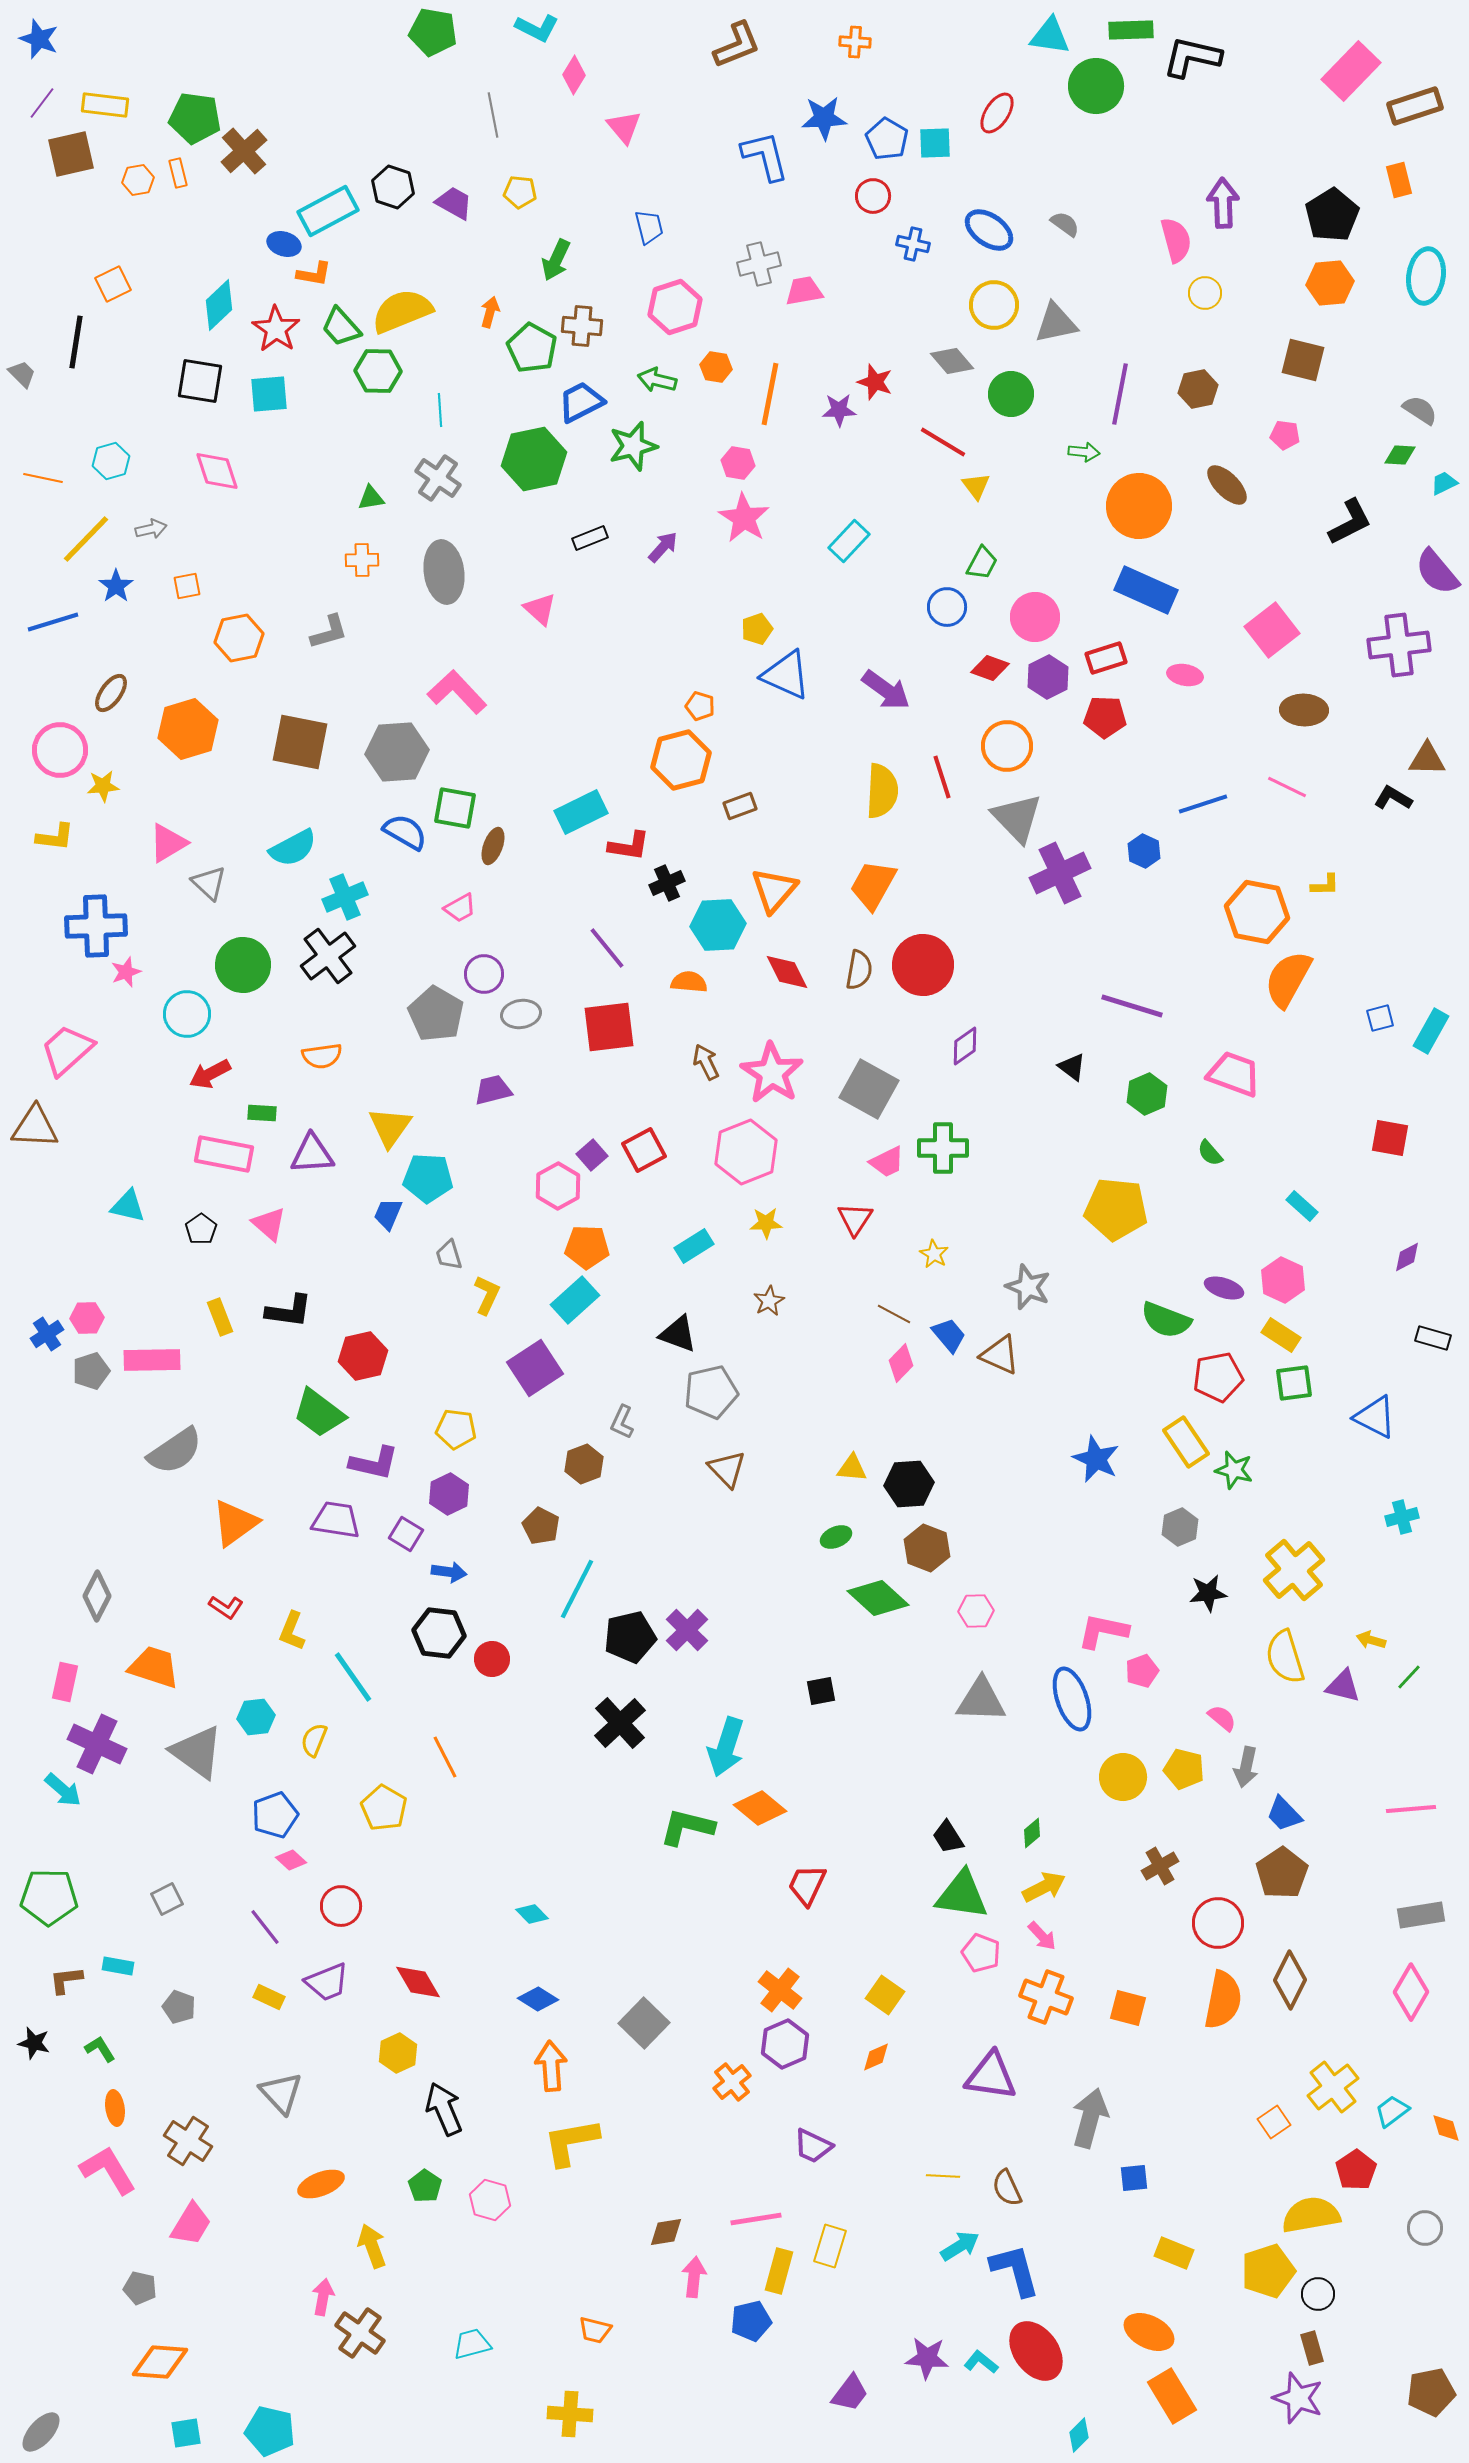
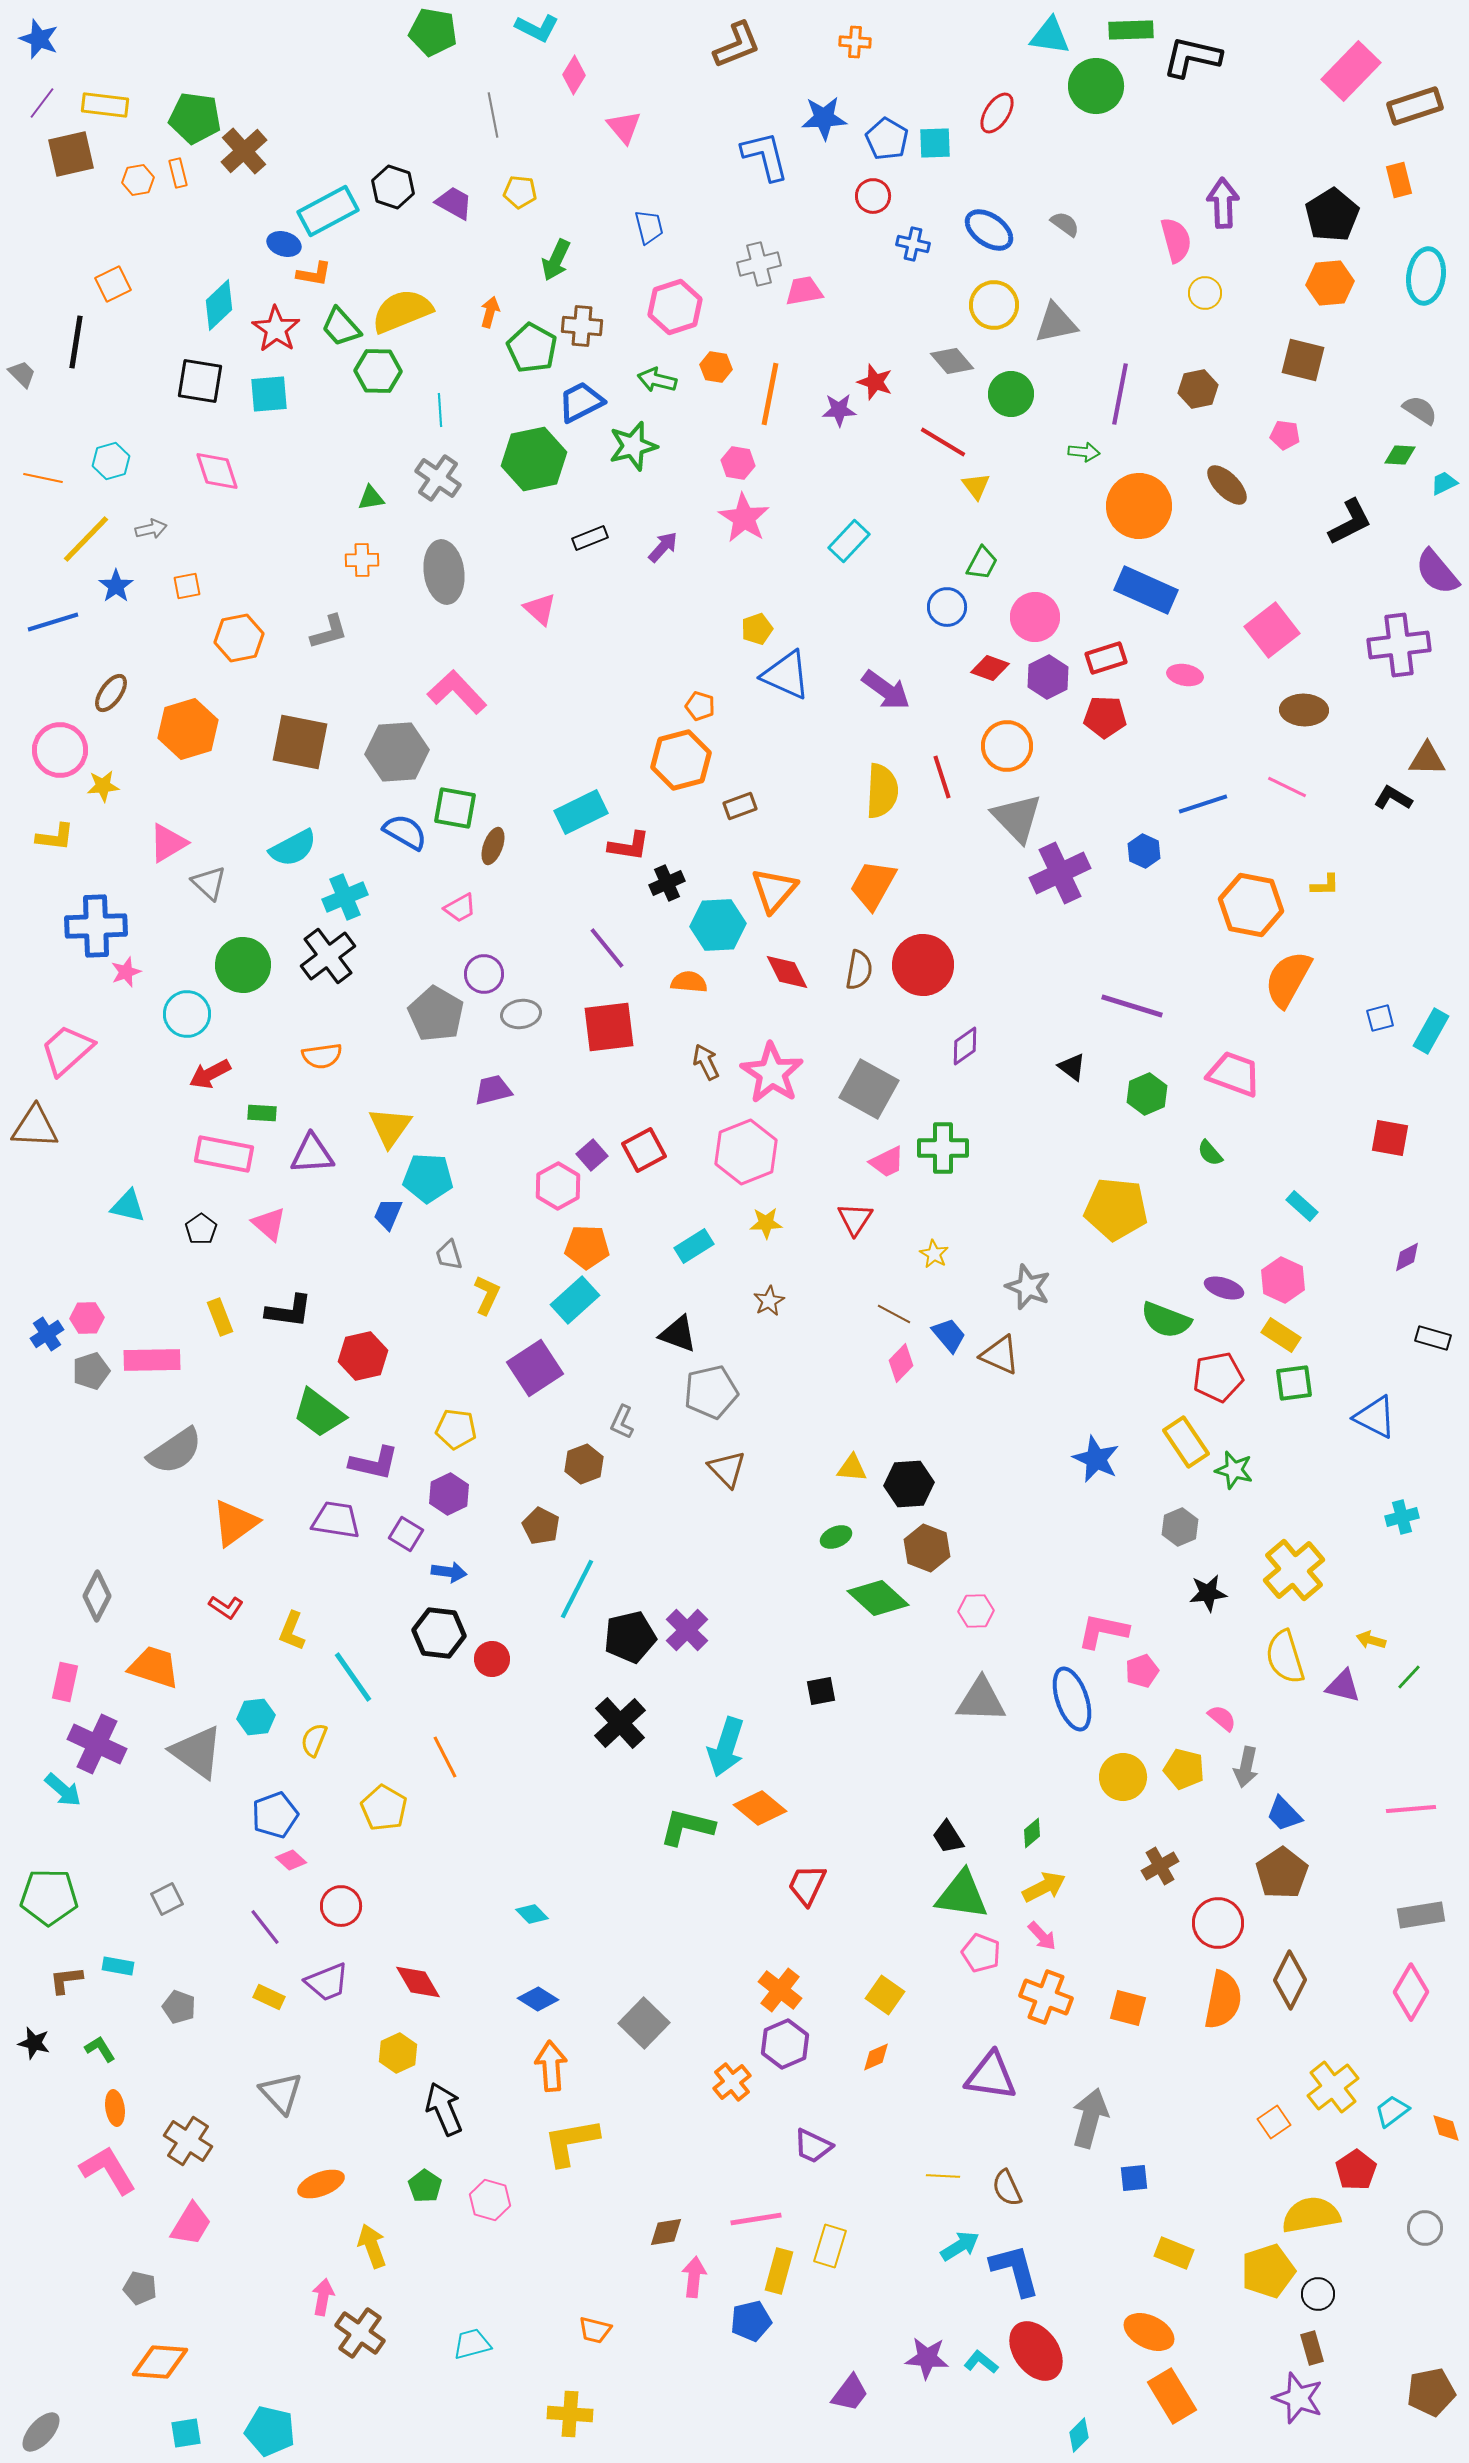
orange hexagon at (1257, 912): moved 6 px left, 7 px up
